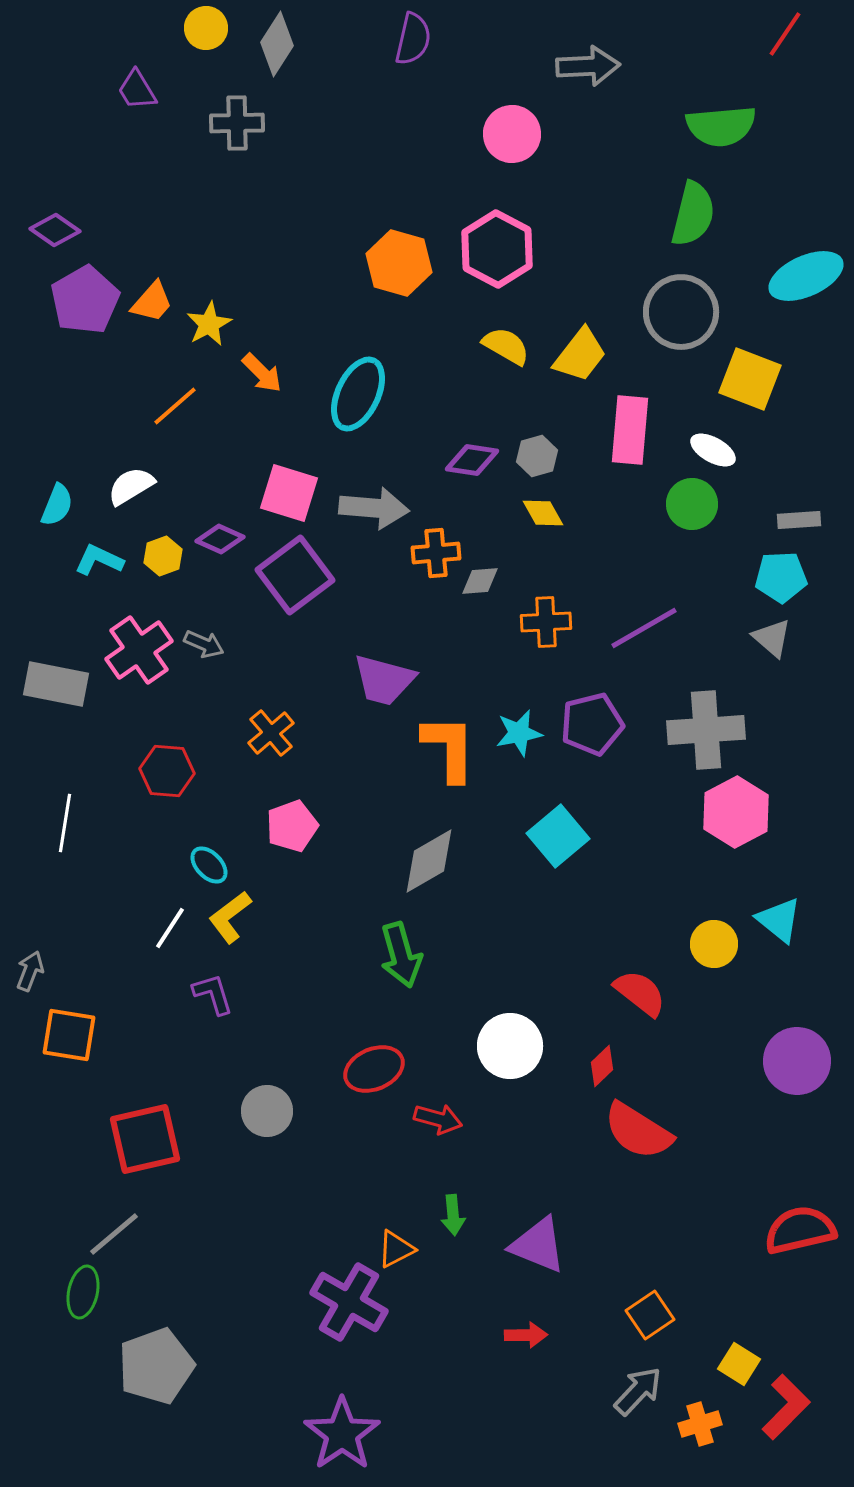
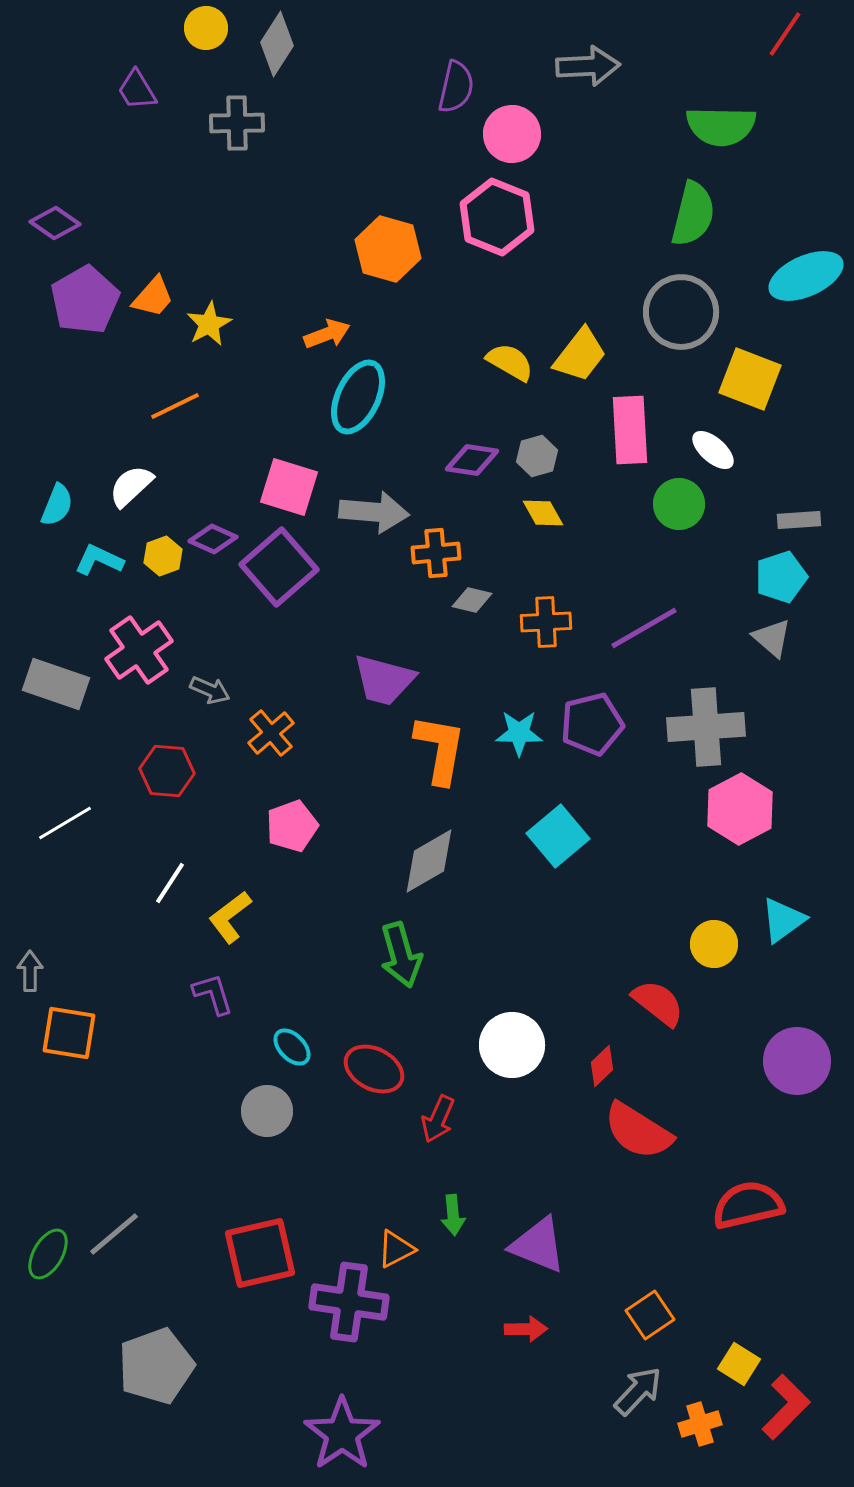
purple semicircle at (413, 39): moved 43 px right, 48 px down
green semicircle at (721, 126): rotated 6 degrees clockwise
purple diamond at (55, 230): moved 7 px up
pink hexagon at (497, 249): moved 32 px up; rotated 6 degrees counterclockwise
orange hexagon at (399, 263): moved 11 px left, 14 px up
orange trapezoid at (152, 302): moved 1 px right, 5 px up
yellow semicircle at (506, 346): moved 4 px right, 16 px down
orange arrow at (262, 373): moved 65 px right, 39 px up; rotated 66 degrees counterclockwise
cyan ellipse at (358, 394): moved 3 px down
orange line at (175, 406): rotated 15 degrees clockwise
pink rectangle at (630, 430): rotated 8 degrees counterclockwise
white ellipse at (713, 450): rotated 12 degrees clockwise
white semicircle at (131, 486): rotated 12 degrees counterclockwise
pink square at (289, 493): moved 6 px up
green circle at (692, 504): moved 13 px left
gray arrow at (374, 508): moved 4 px down
purple diamond at (220, 539): moved 7 px left
purple square at (295, 575): moved 16 px left, 8 px up; rotated 4 degrees counterclockwise
cyan pentagon at (781, 577): rotated 15 degrees counterclockwise
gray diamond at (480, 581): moved 8 px left, 19 px down; rotated 18 degrees clockwise
gray arrow at (204, 644): moved 6 px right, 46 px down
gray rectangle at (56, 684): rotated 8 degrees clockwise
gray cross at (706, 730): moved 3 px up
cyan star at (519, 733): rotated 12 degrees clockwise
orange L-shape at (449, 748): moved 9 px left, 1 px down; rotated 10 degrees clockwise
pink hexagon at (736, 812): moved 4 px right, 3 px up
white line at (65, 823): rotated 50 degrees clockwise
cyan ellipse at (209, 865): moved 83 px right, 182 px down
cyan triangle at (779, 920): moved 4 px right; rotated 45 degrees clockwise
white line at (170, 928): moved 45 px up
gray arrow at (30, 971): rotated 21 degrees counterclockwise
red semicircle at (640, 993): moved 18 px right, 10 px down
orange square at (69, 1035): moved 2 px up
white circle at (510, 1046): moved 2 px right, 1 px up
red ellipse at (374, 1069): rotated 50 degrees clockwise
red arrow at (438, 1119): rotated 99 degrees clockwise
red square at (145, 1139): moved 115 px right, 114 px down
red semicircle at (800, 1230): moved 52 px left, 25 px up
green ellipse at (83, 1292): moved 35 px left, 38 px up; rotated 18 degrees clockwise
purple cross at (349, 1302): rotated 22 degrees counterclockwise
red arrow at (526, 1335): moved 6 px up
